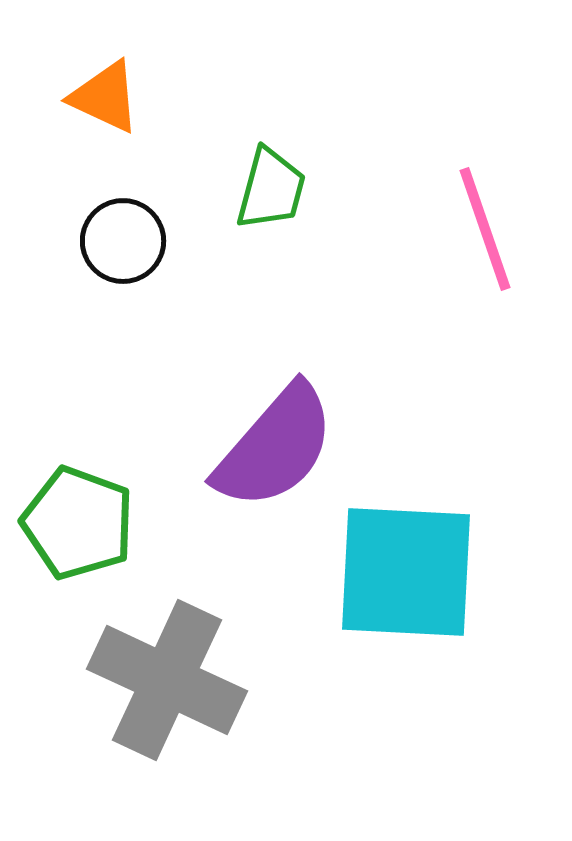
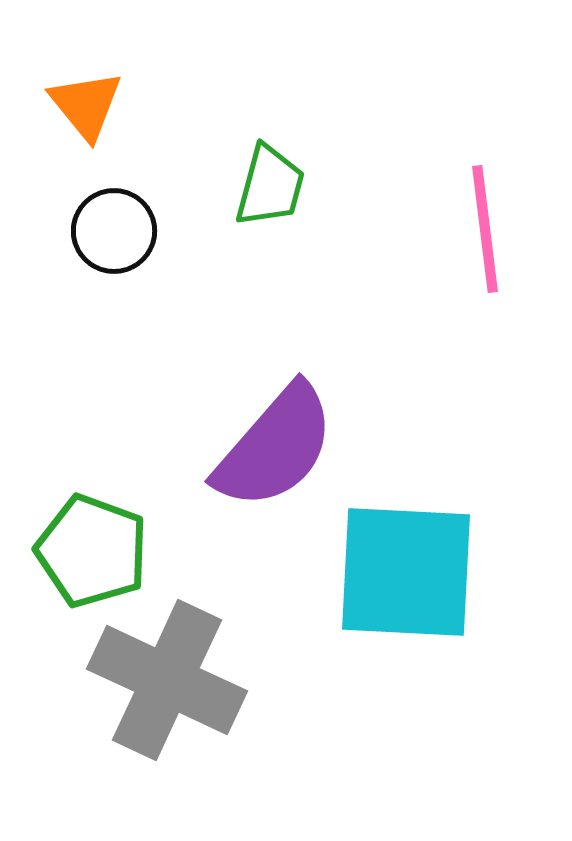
orange triangle: moved 19 px left, 8 px down; rotated 26 degrees clockwise
green trapezoid: moved 1 px left, 3 px up
pink line: rotated 12 degrees clockwise
black circle: moved 9 px left, 10 px up
green pentagon: moved 14 px right, 28 px down
